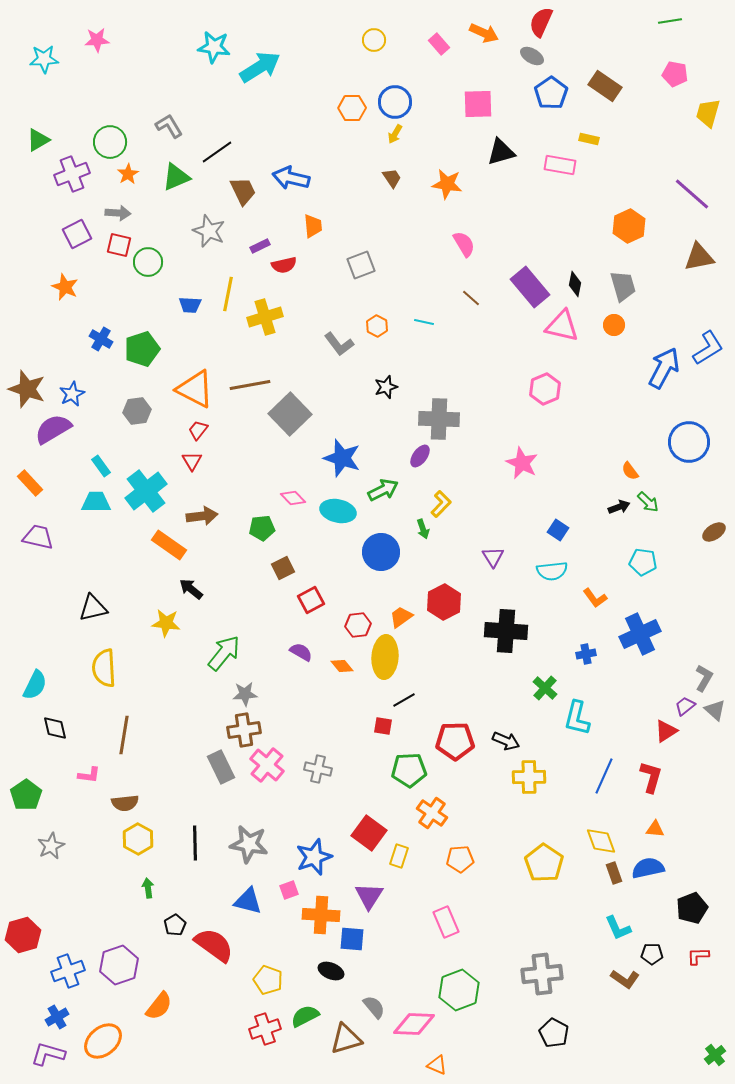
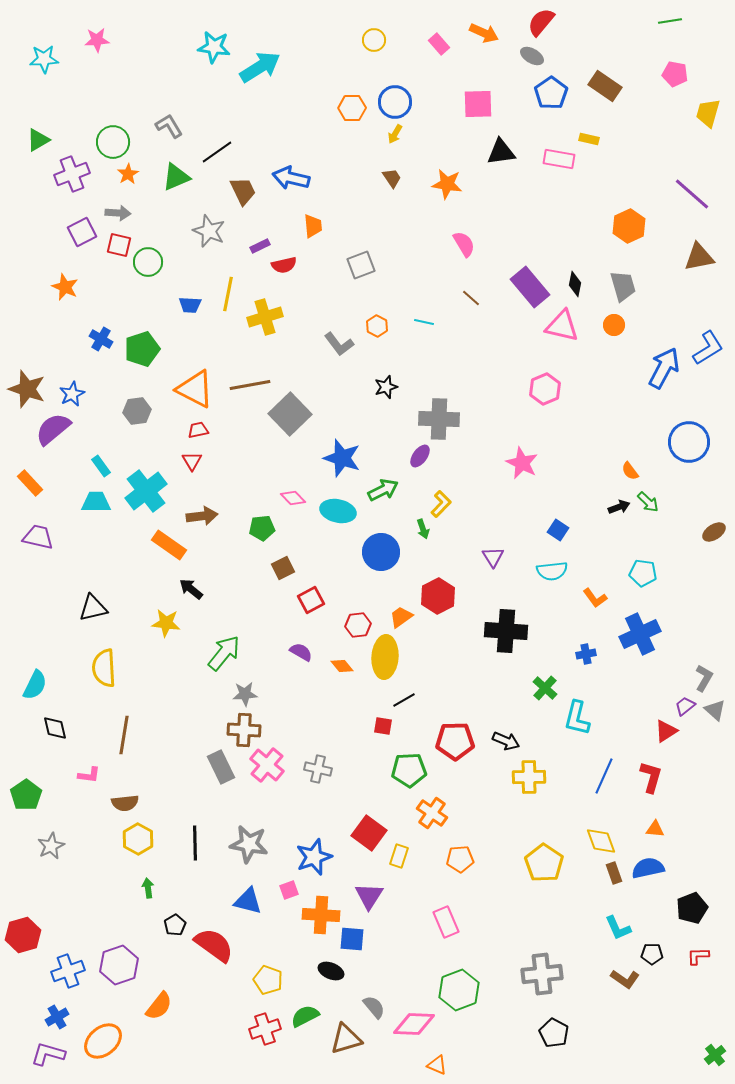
red semicircle at (541, 22): rotated 16 degrees clockwise
green circle at (110, 142): moved 3 px right
black triangle at (501, 152): rotated 8 degrees clockwise
pink rectangle at (560, 165): moved 1 px left, 6 px up
purple square at (77, 234): moved 5 px right, 2 px up
purple semicircle at (53, 429): rotated 9 degrees counterclockwise
red trapezoid at (198, 430): rotated 40 degrees clockwise
cyan pentagon at (643, 562): moved 11 px down
red hexagon at (444, 602): moved 6 px left, 6 px up
brown cross at (244, 730): rotated 12 degrees clockwise
